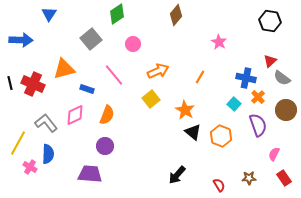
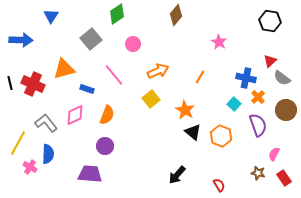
blue triangle: moved 2 px right, 2 px down
brown star: moved 9 px right, 5 px up; rotated 16 degrees clockwise
